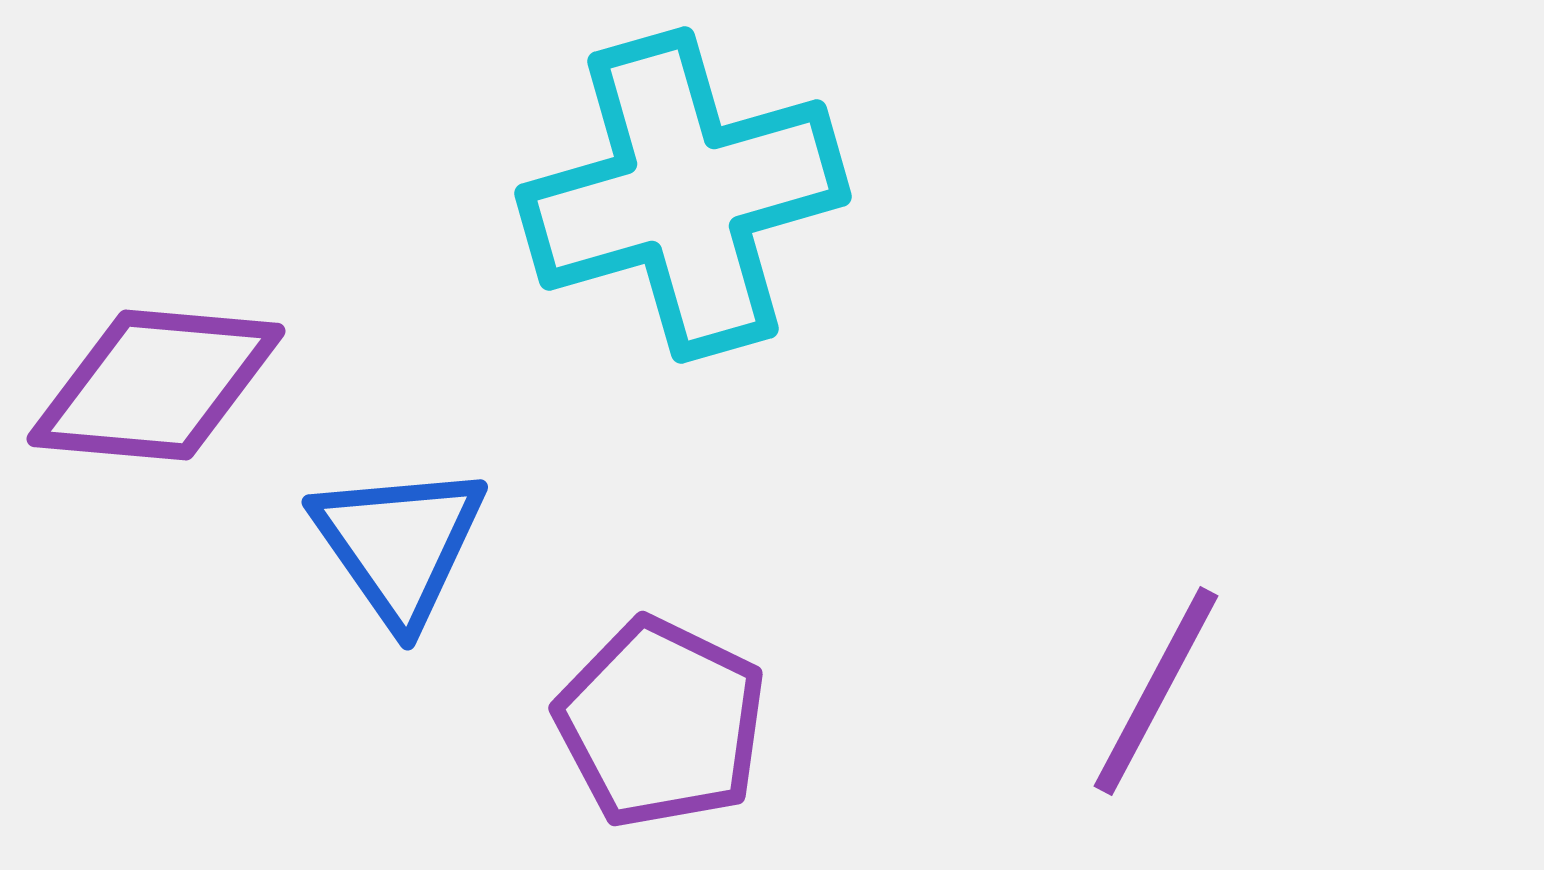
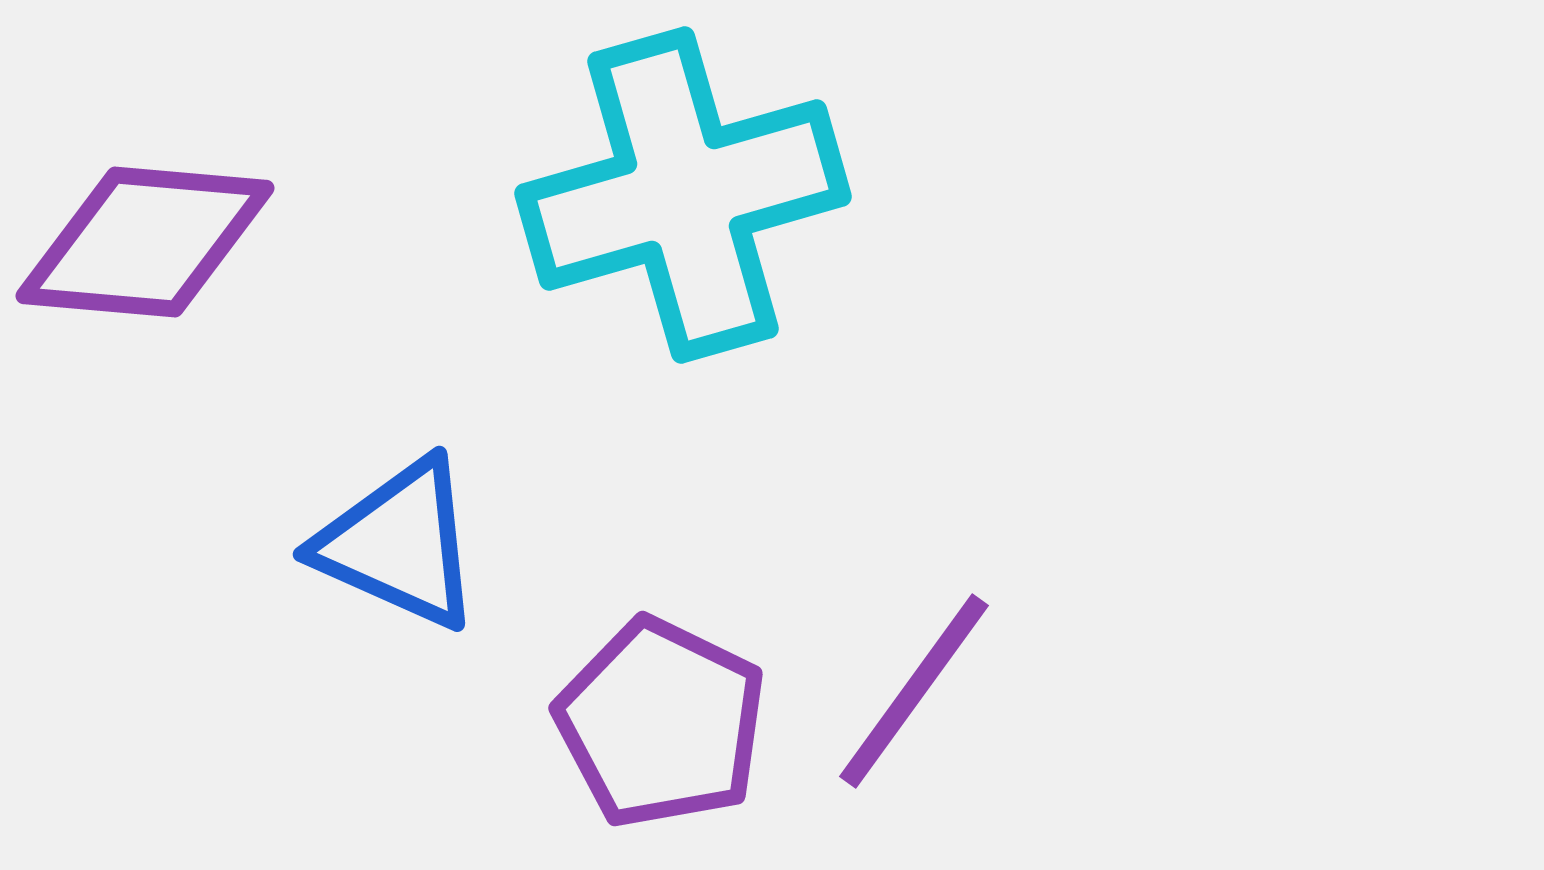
purple diamond: moved 11 px left, 143 px up
blue triangle: rotated 31 degrees counterclockwise
purple line: moved 242 px left; rotated 8 degrees clockwise
